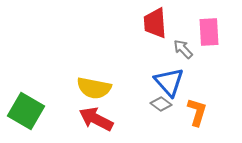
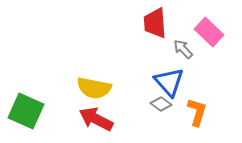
pink rectangle: rotated 44 degrees counterclockwise
green square: rotated 6 degrees counterclockwise
